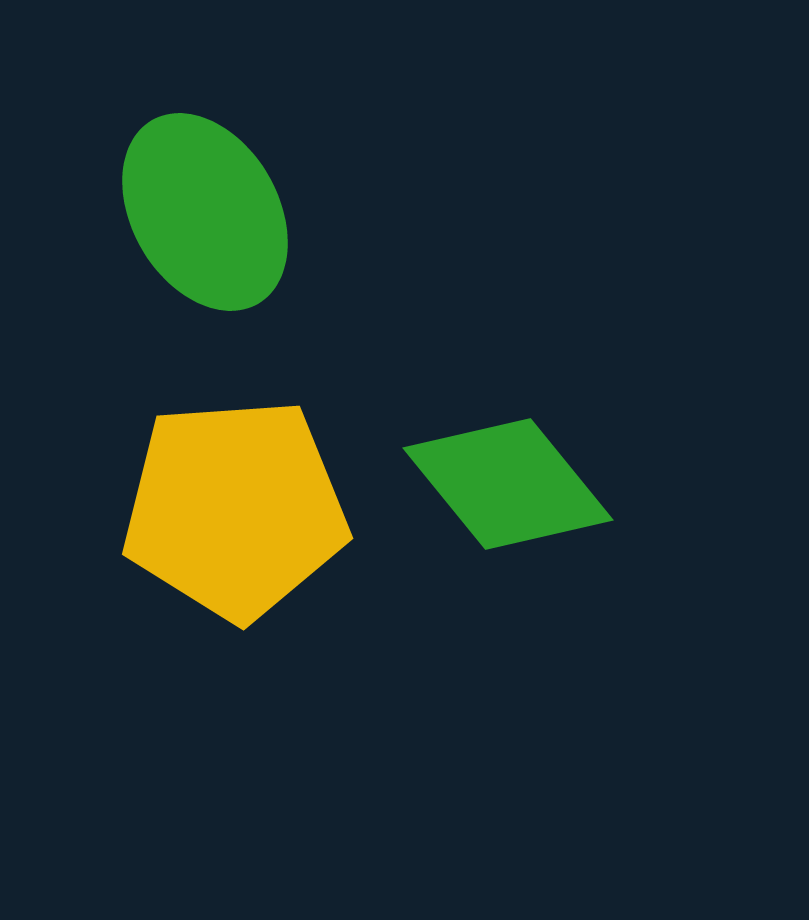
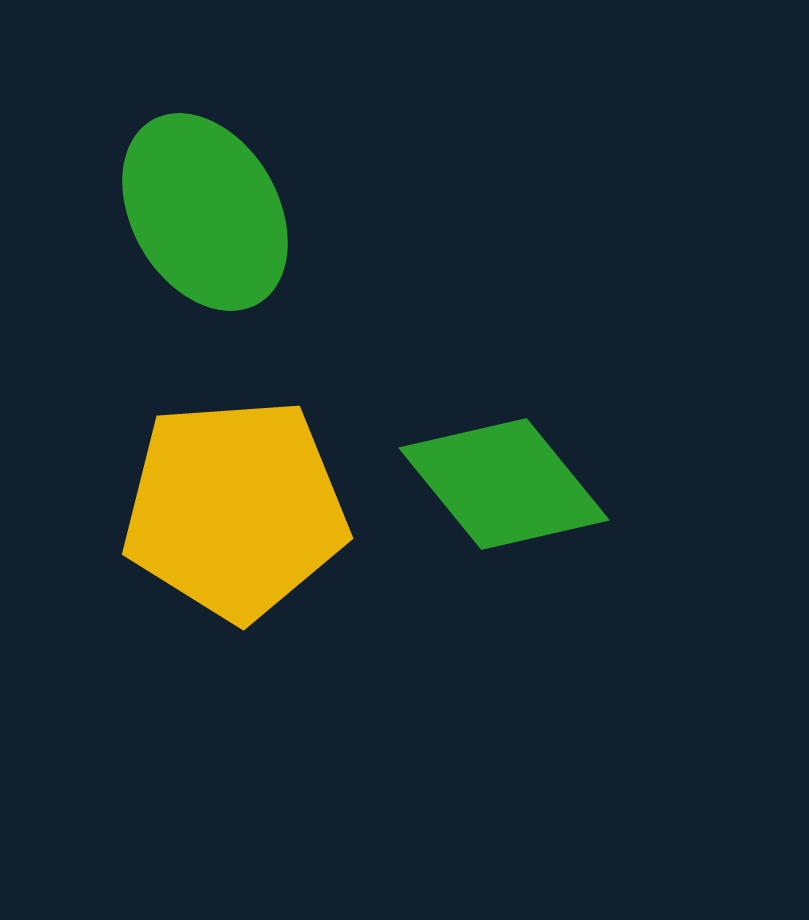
green diamond: moved 4 px left
